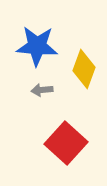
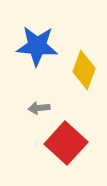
yellow diamond: moved 1 px down
gray arrow: moved 3 px left, 18 px down
